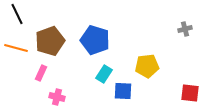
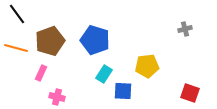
black line: rotated 10 degrees counterclockwise
red square: rotated 12 degrees clockwise
